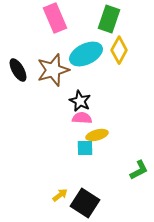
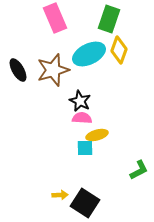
yellow diamond: rotated 8 degrees counterclockwise
cyan ellipse: moved 3 px right
yellow arrow: rotated 35 degrees clockwise
